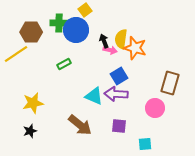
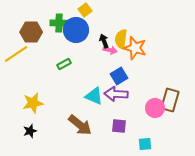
brown rectangle: moved 17 px down
